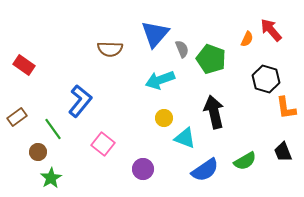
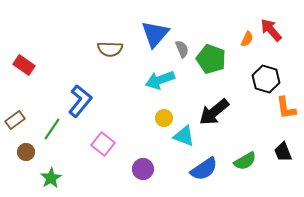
black arrow: rotated 116 degrees counterclockwise
brown rectangle: moved 2 px left, 3 px down
green line: moved 1 px left; rotated 70 degrees clockwise
cyan triangle: moved 1 px left, 2 px up
brown circle: moved 12 px left
blue semicircle: moved 1 px left, 1 px up
